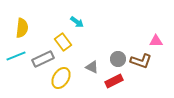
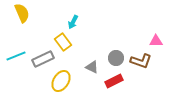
cyan arrow: moved 4 px left; rotated 80 degrees clockwise
yellow semicircle: moved 15 px up; rotated 30 degrees counterclockwise
gray circle: moved 2 px left, 1 px up
yellow ellipse: moved 3 px down
